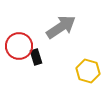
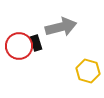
gray arrow: rotated 20 degrees clockwise
black rectangle: moved 14 px up
